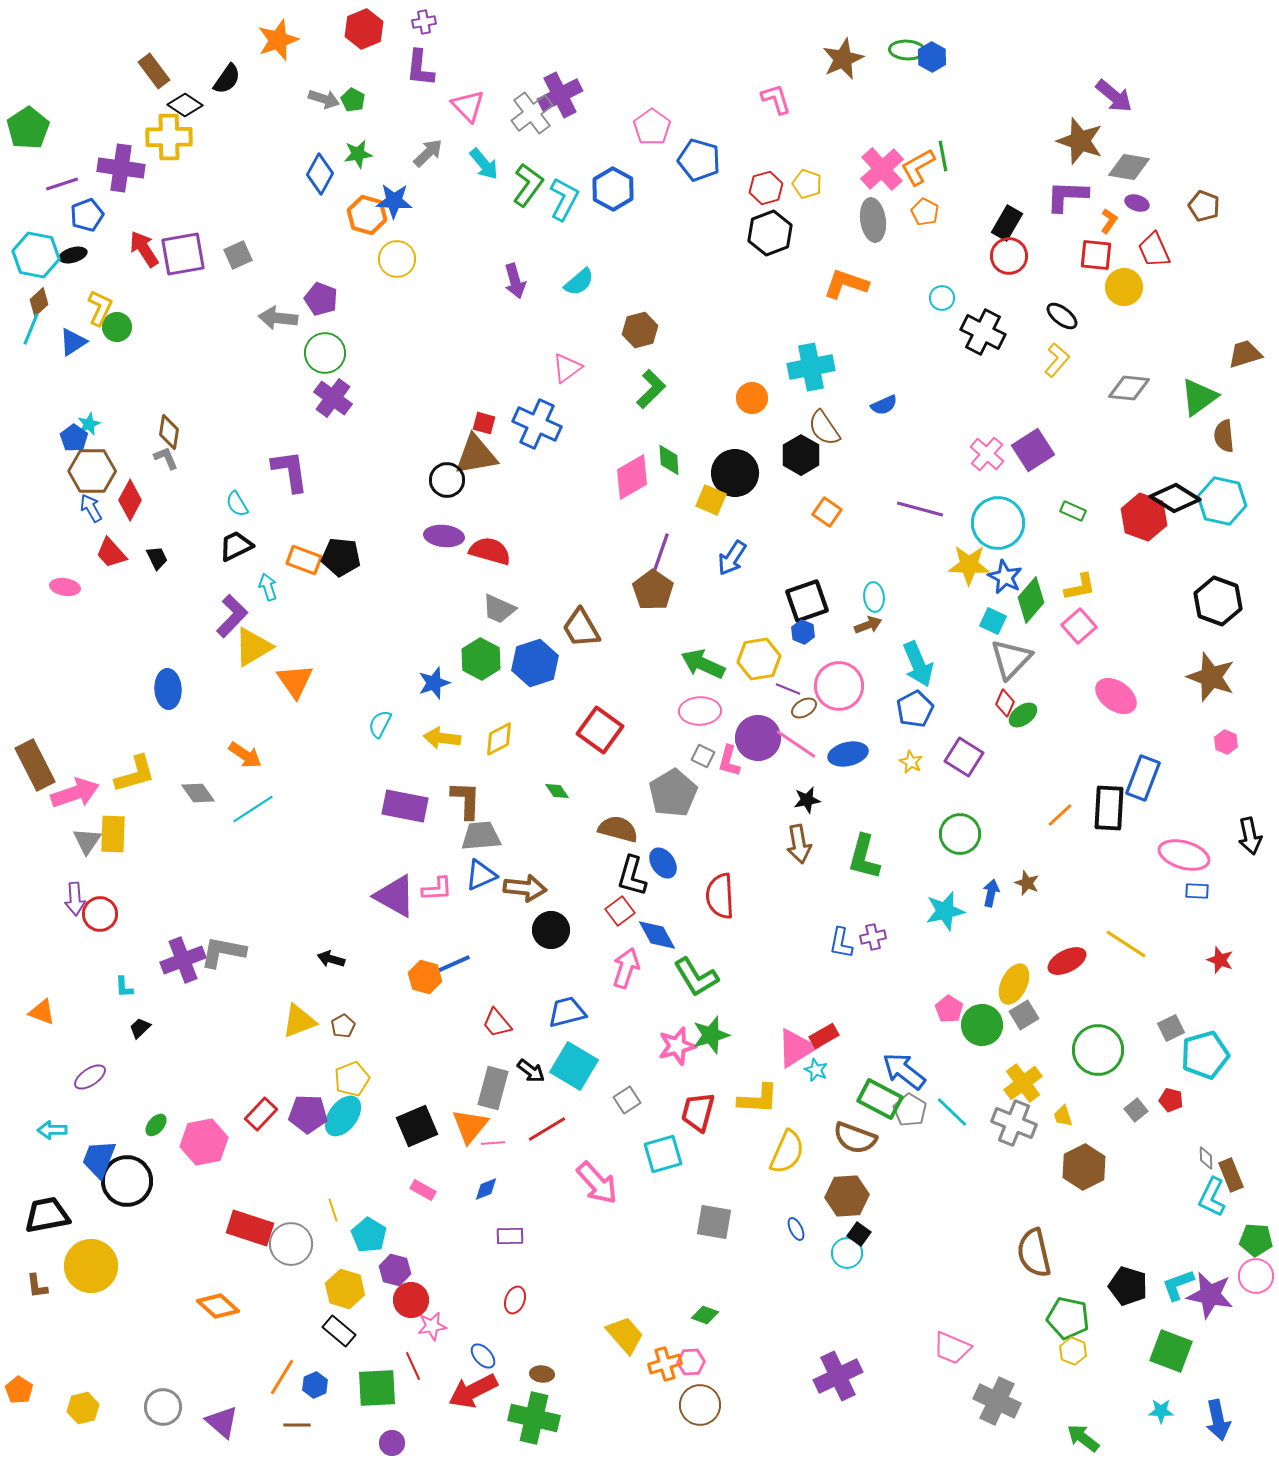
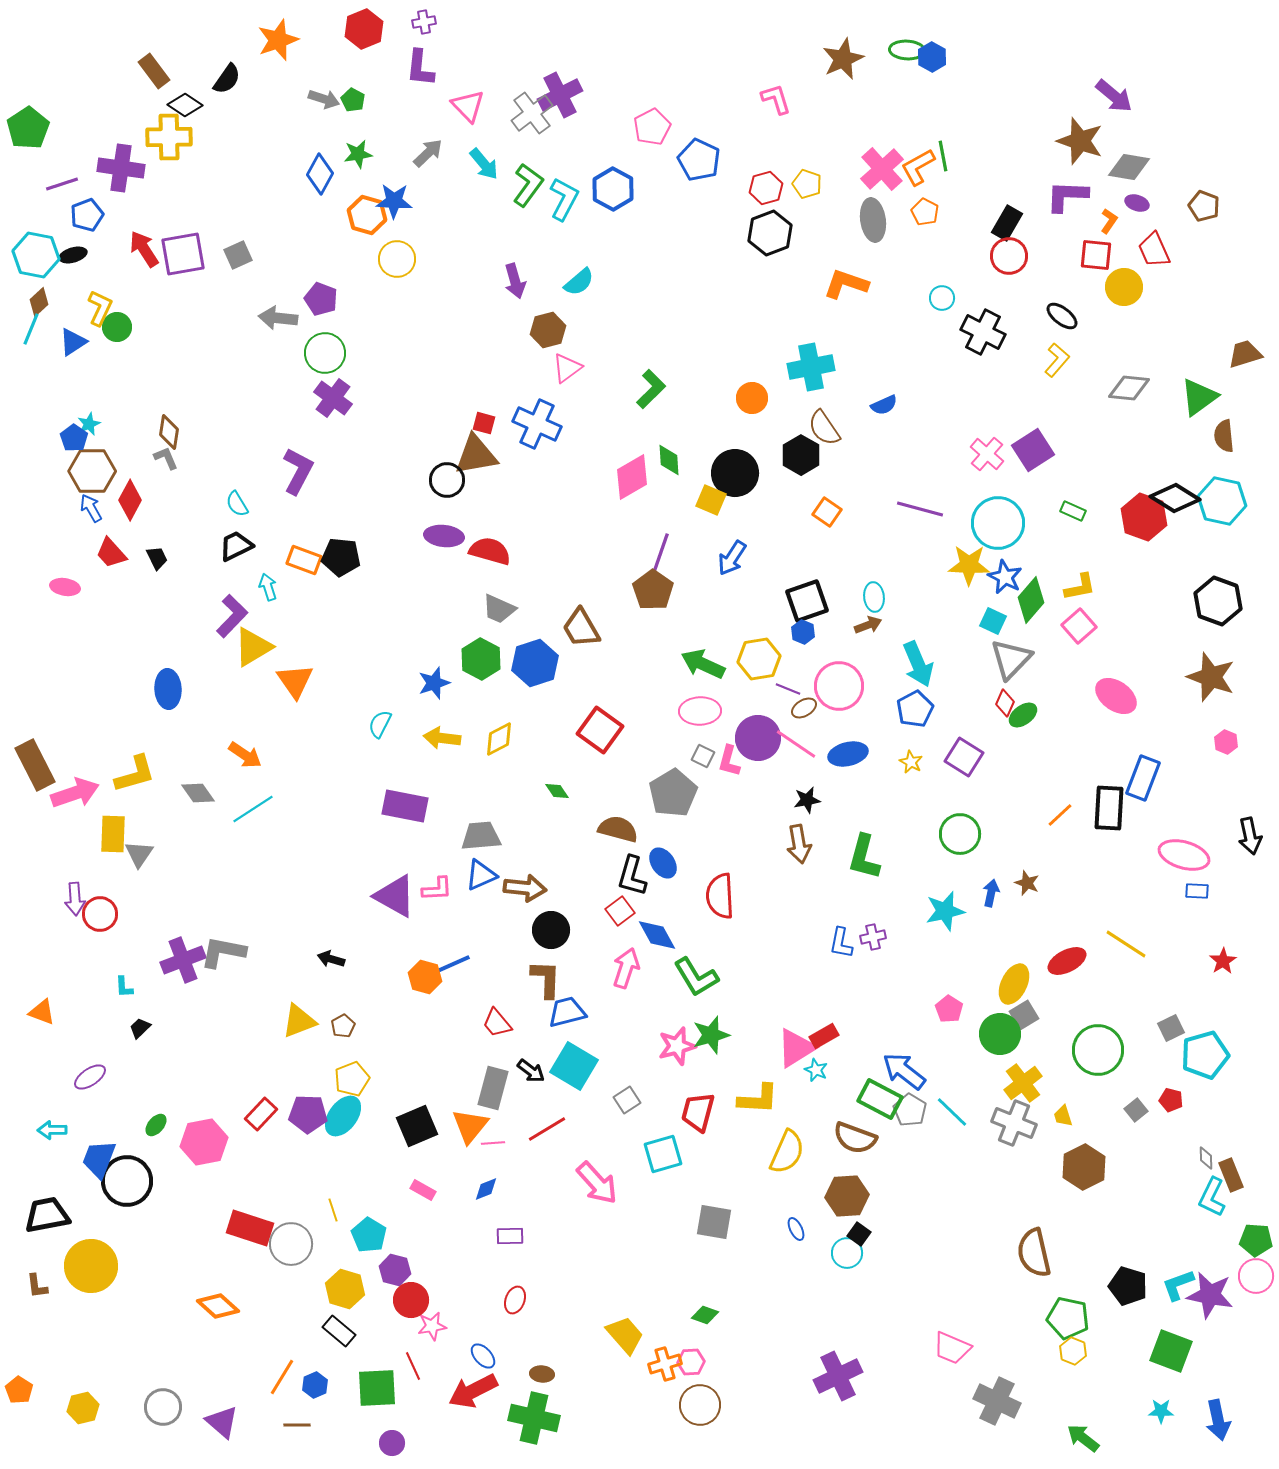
pink pentagon at (652, 127): rotated 9 degrees clockwise
blue pentagon at (699, 160): rotated 9 degrees clockwise
brown hexagon at (640, 330): moved 92 px left
purple L-shape at (290, 471): moved 8 px right; rotated 36 degrees clockwise
brown L-shape at (466, 800): moved 80 px right, 179 px down
gray triangle at (87, 841): moved 52 px right, 13 px down
red star at (1220, 960): moved 3 px right, 1 px down; rotated 20 degrees clockwise
green circle at (982, 1025): moved 18 px right, 9 px down
